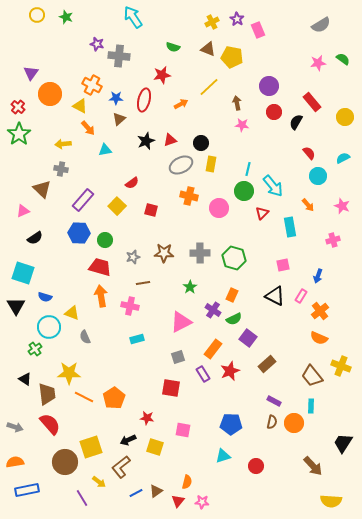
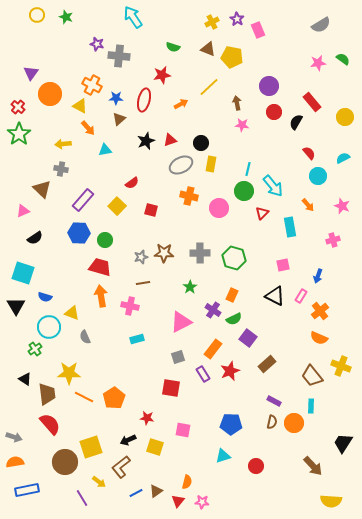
gray star at (133, 257): moved 8 px right
gray arrow at (15, 427): moved 1 px left, 10 px down
